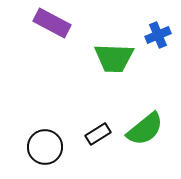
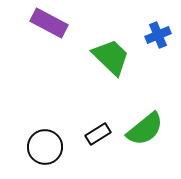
purple rectangle: moved 3 px left
green trapezoid: moved 3 px left, 1 px up; rotated 138 degrees counterclockwise
